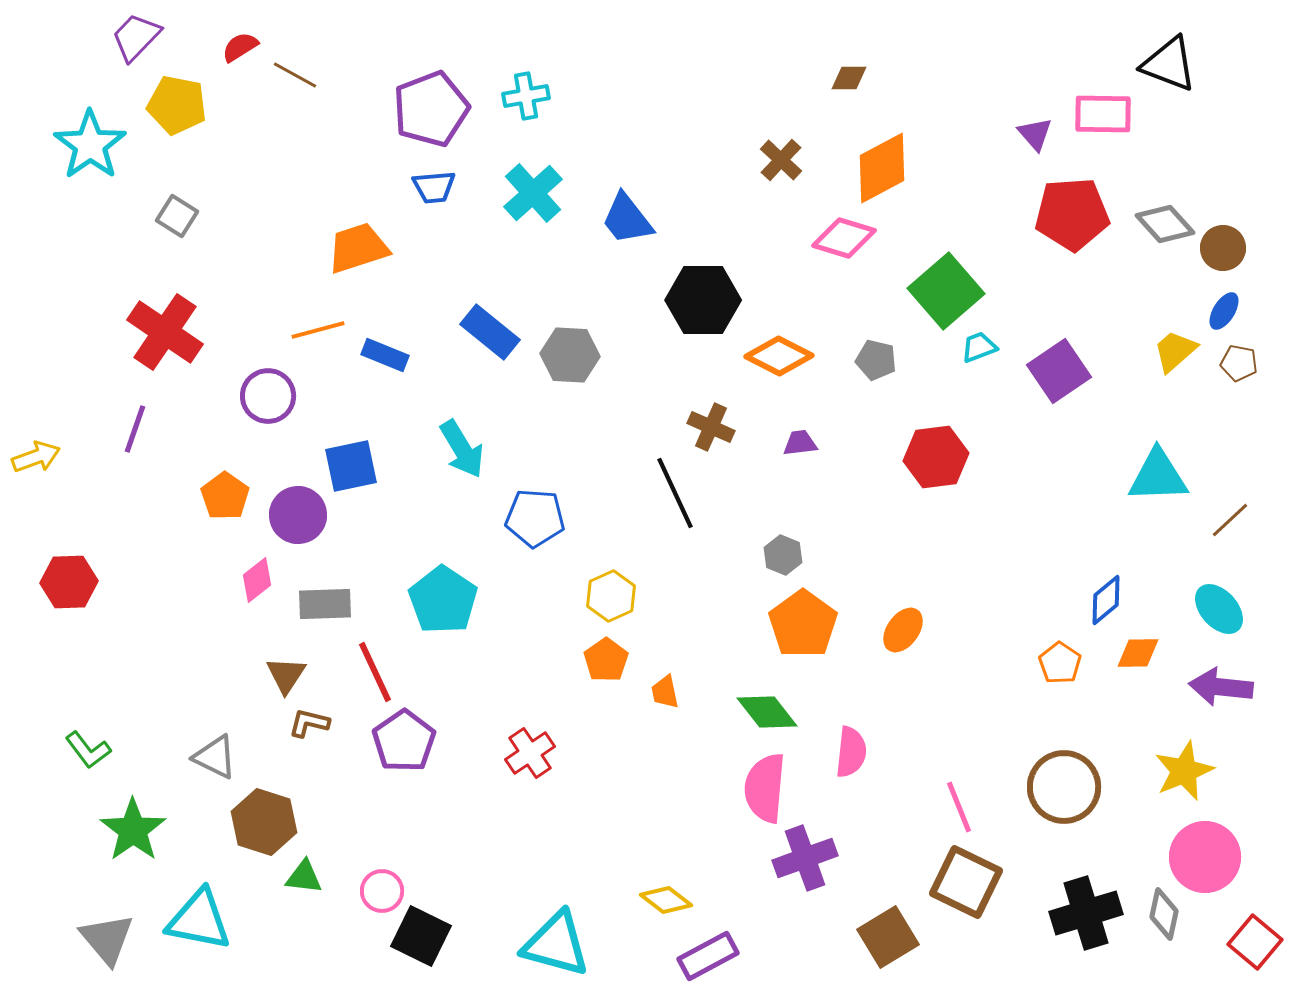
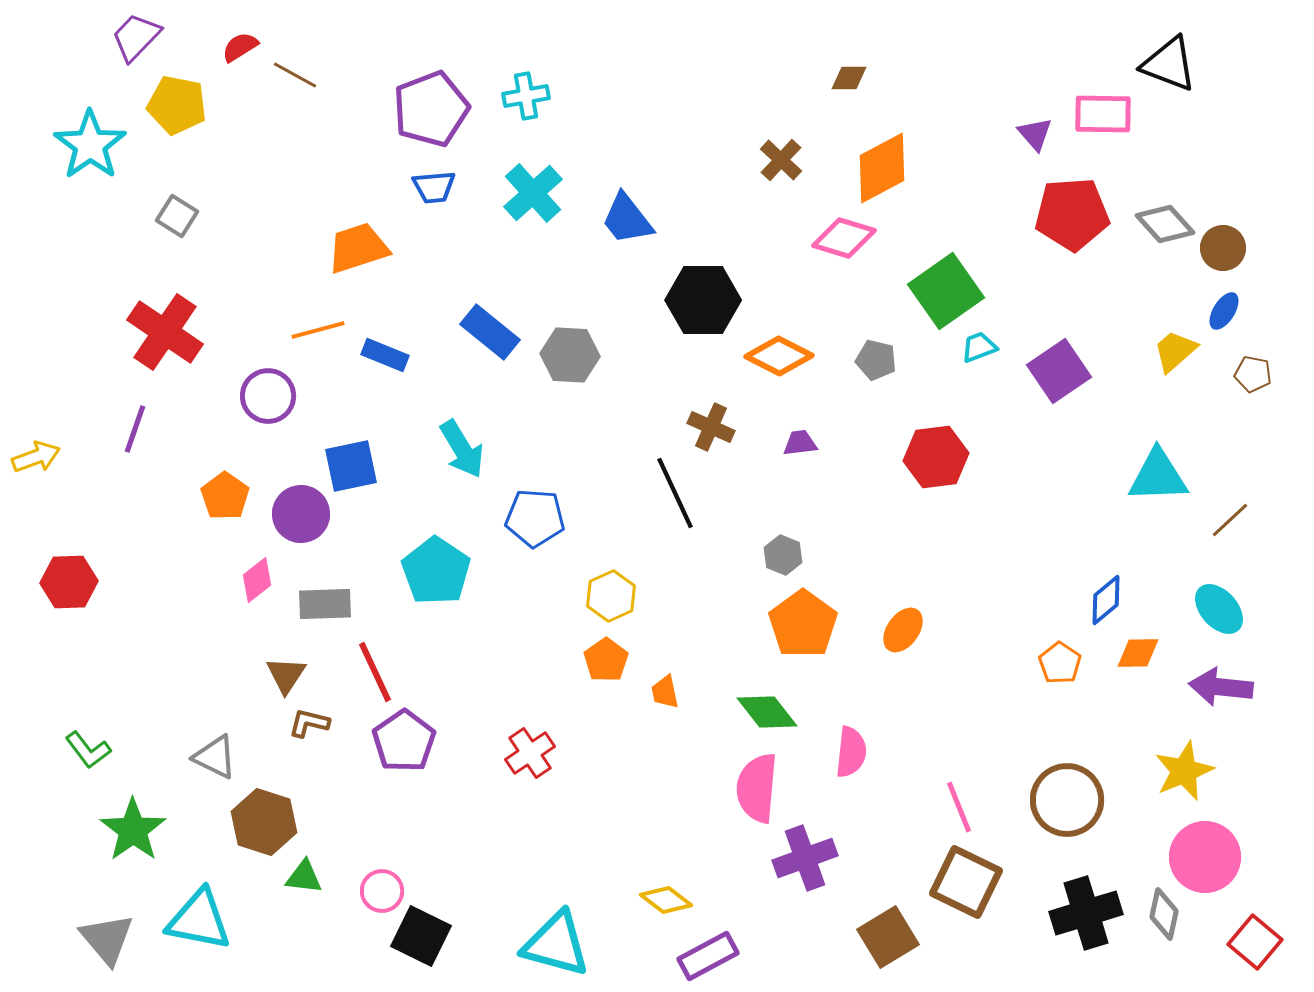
green square at (946, 291): rotated 6 degrees clockwise
brown pentagon at (1239, 363): moved 14 px right, 11 px down
purple circle at (298, 515): moved 3 px right, 1 px up
cyan pentagon at (443, 600): moved 7 px left, 29 px up
brown circle at (1064, 787): moved 3 px right, 13 px down
pink semicircle at (765, 788): moved 8 px left
